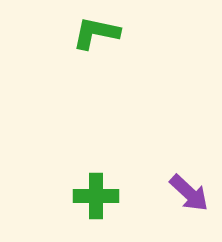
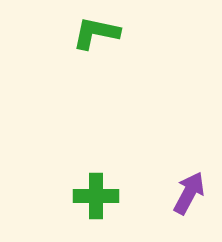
purple arrow: rotated 105 degrees counterclockwise
